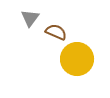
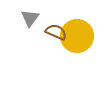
yellow circle: moved 23 px up
